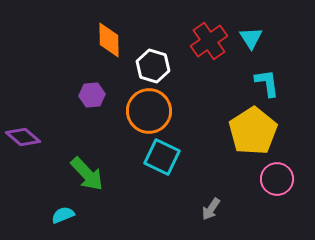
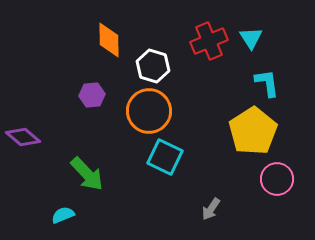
red cross: rotated 12 degrees clockwise
cyan square: moved 3 px right
